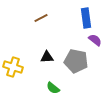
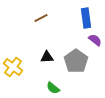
gray pentagon: rotated 25 degrees clockwise
yellow cross: rotated 18 degrees clockwise
